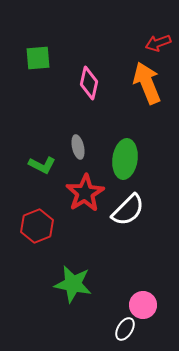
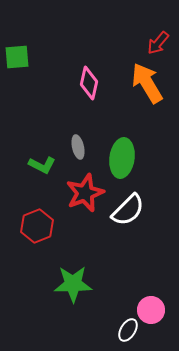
red arrow: rotated 30 degrees counterclockwise
green square: moved 21 px left, 1 px up
orange arrow: rotated 9 degrees counterclockwise
green ellipse: moved 3 px left, 1 px up
red star: rotated 9 degrees clockwise
green star: rotated 12 degrees counterclockwise
pink circle: moved 8 px right, 5 px down
white ellipse: moved 3 px right, 1 px down
